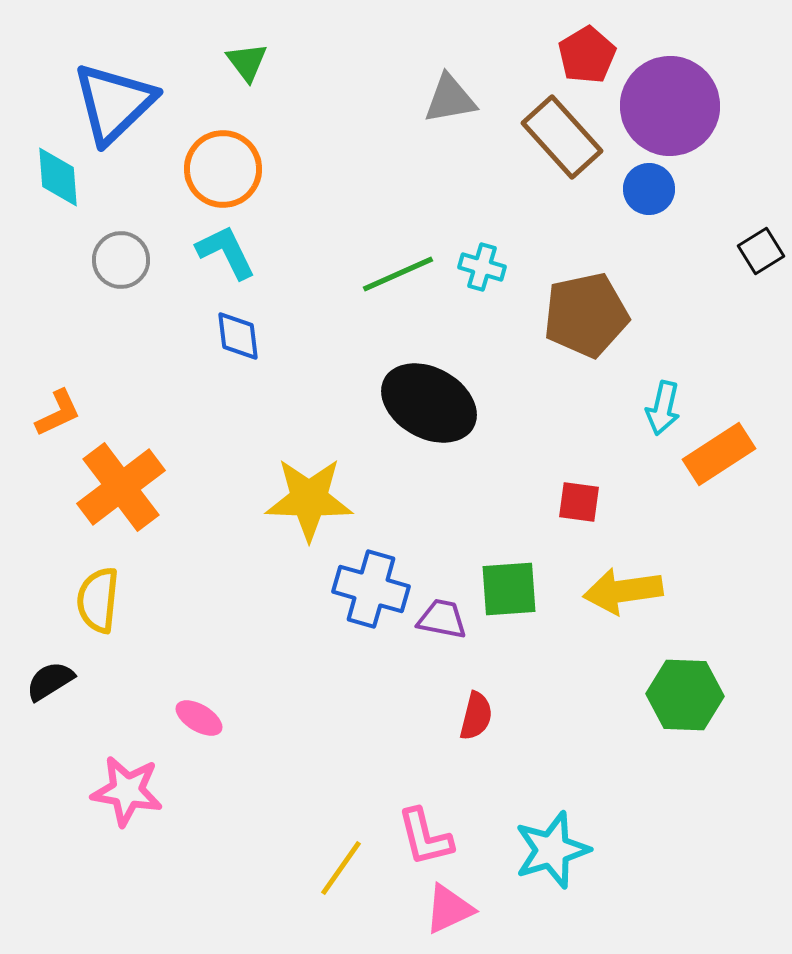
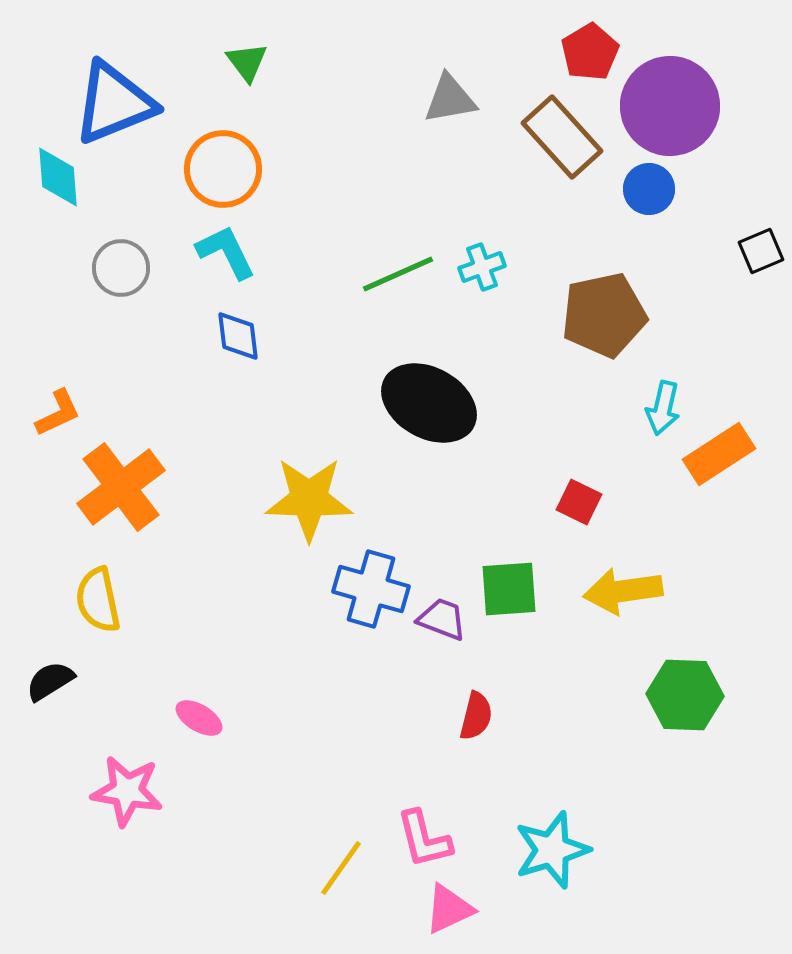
red pentagon: moved 3 px right, 3 px up
blue triangle: rotated 22 degrees clockwise
black square: rotated 9 degrees clockwise
gray circle: moved 8 px down
cyan cross: rotated 36 degrees counterclockwise
brown pentagon: moved 18 px right
red square: rotated 18 degrees clockwise
yellow semicircle: rotated 18 degrees counterclockwise
purple trapezoid: rotated 10 degrees clockwise
pink L-shape: moved 1 px left, 2 px down
